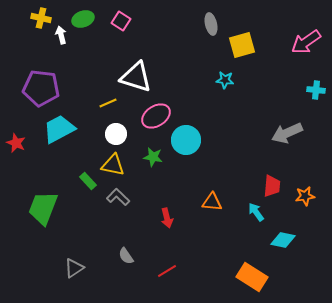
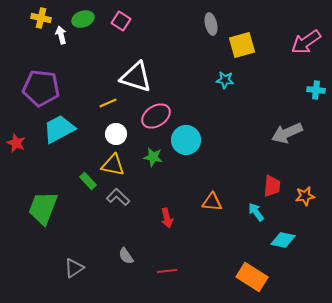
red line: rotated 24 degrees clockwise
